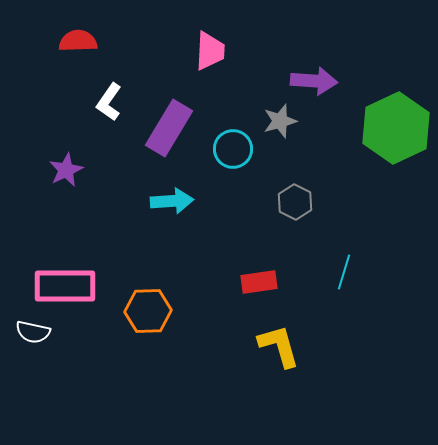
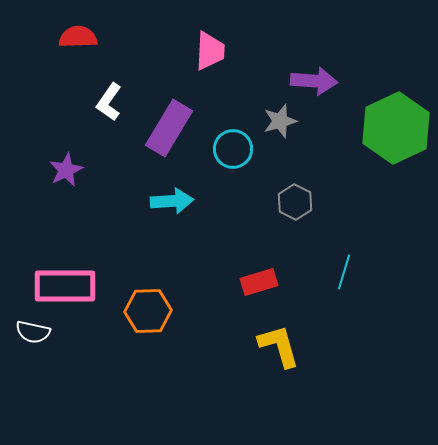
red semicircle: moved 4 px up
red rectangle: rotated 9 degrees counterclockwise
